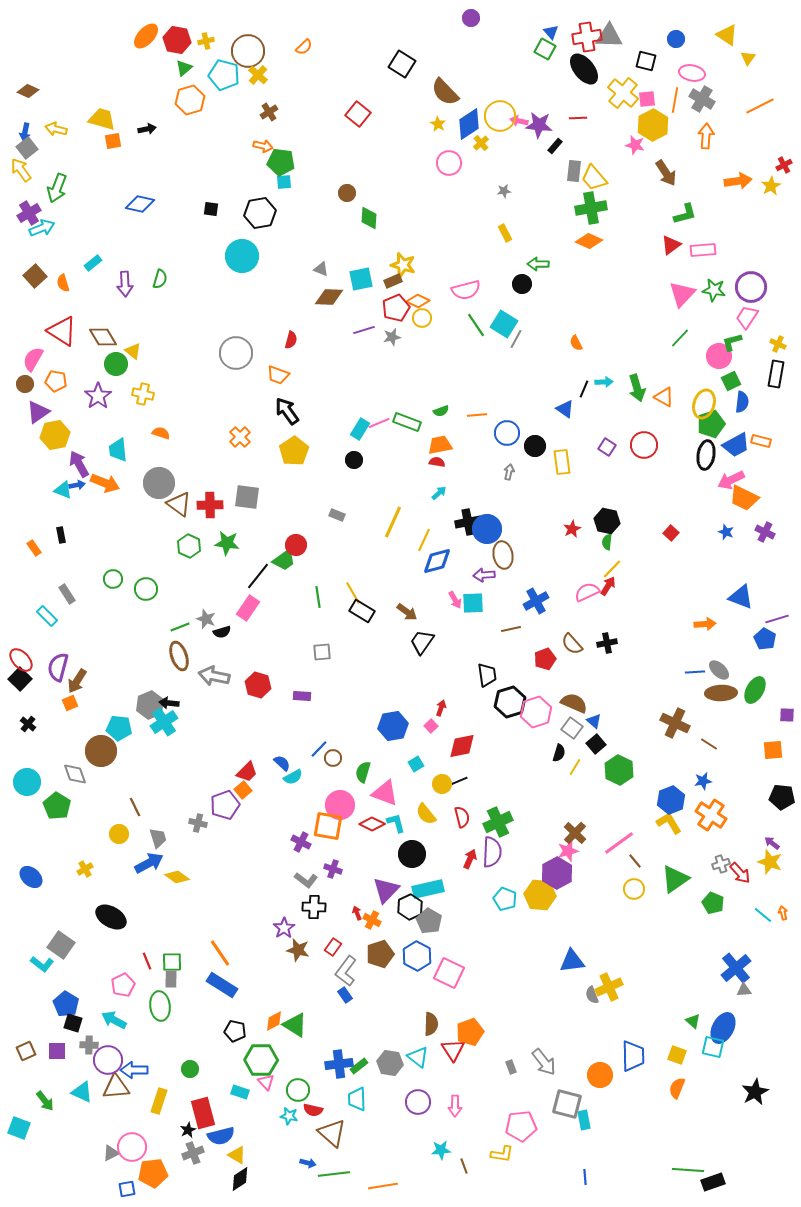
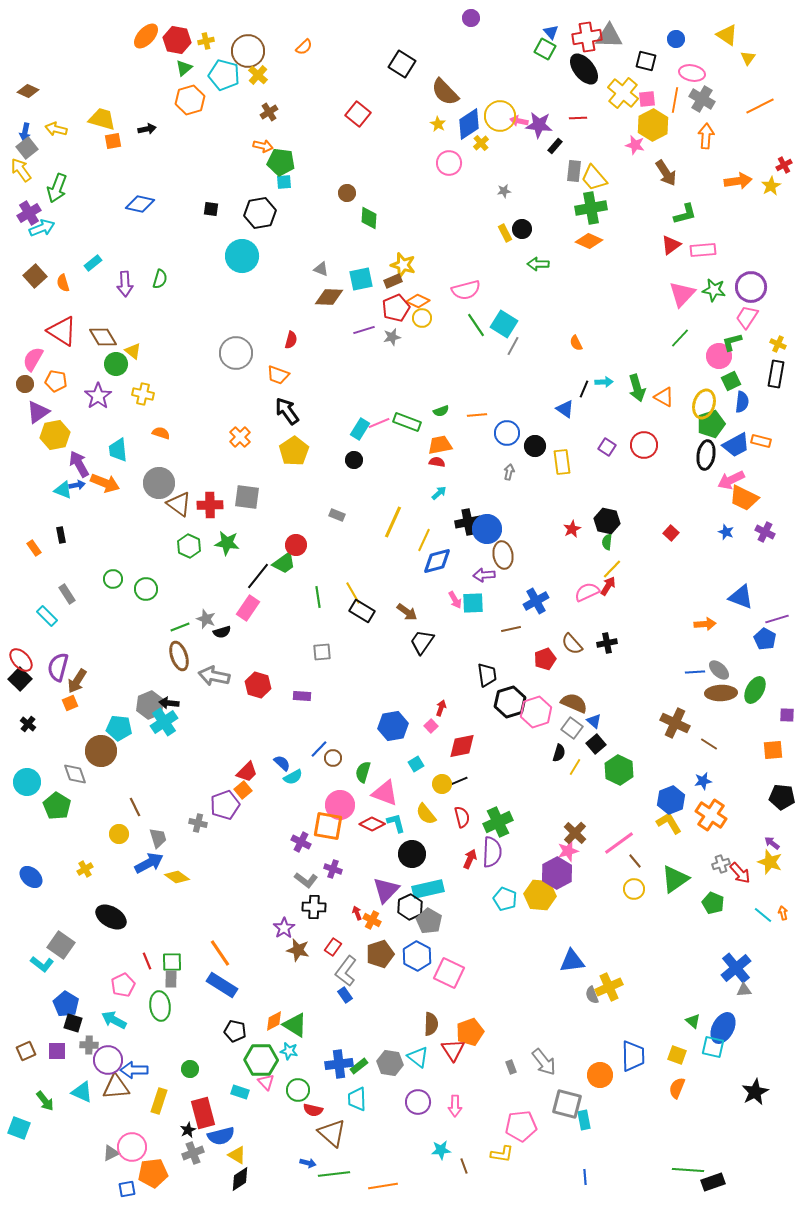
black circle at (522, 284): moved 55 px up
gray line at (516, 339): moved 3 px left, 7 px down
green trapezoid at (284, 560): moved 3 px down
cyan star at (289, 1116): moved 65 px up
